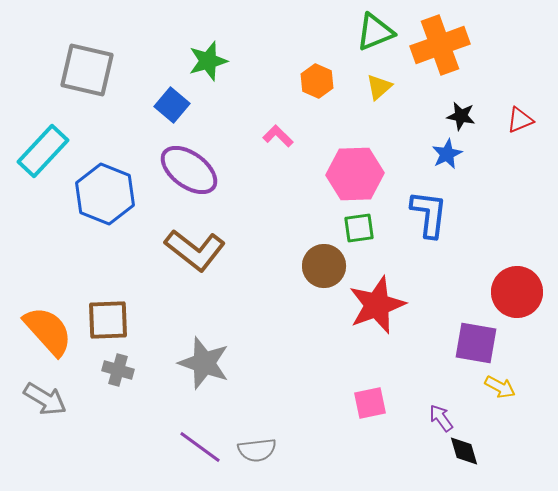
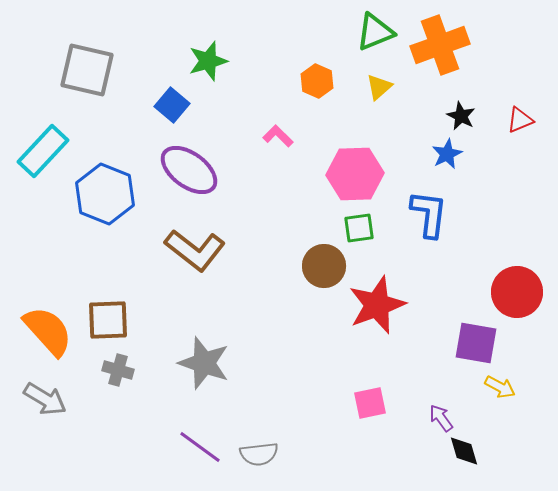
black star: rotated 16 degrees clockwise
gray semicircle: moved 2 px right, 4 px down
